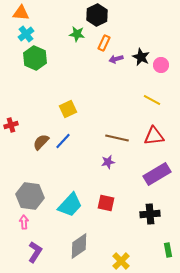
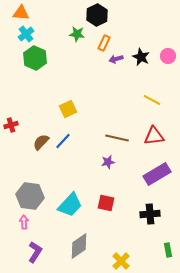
pink circle: moved 7 px right, 9 px up
